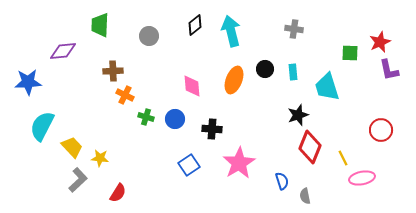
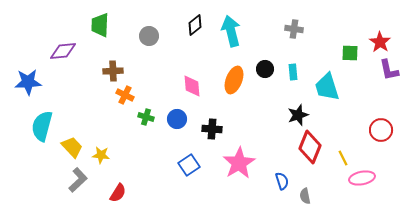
red star: rotated 15 degrees counterclockwise
blue circle: moved 2 px right
cyan semicircle: rotated 12 degrees counterclockwise
yellow star: moved 1 px right, 3 px up
